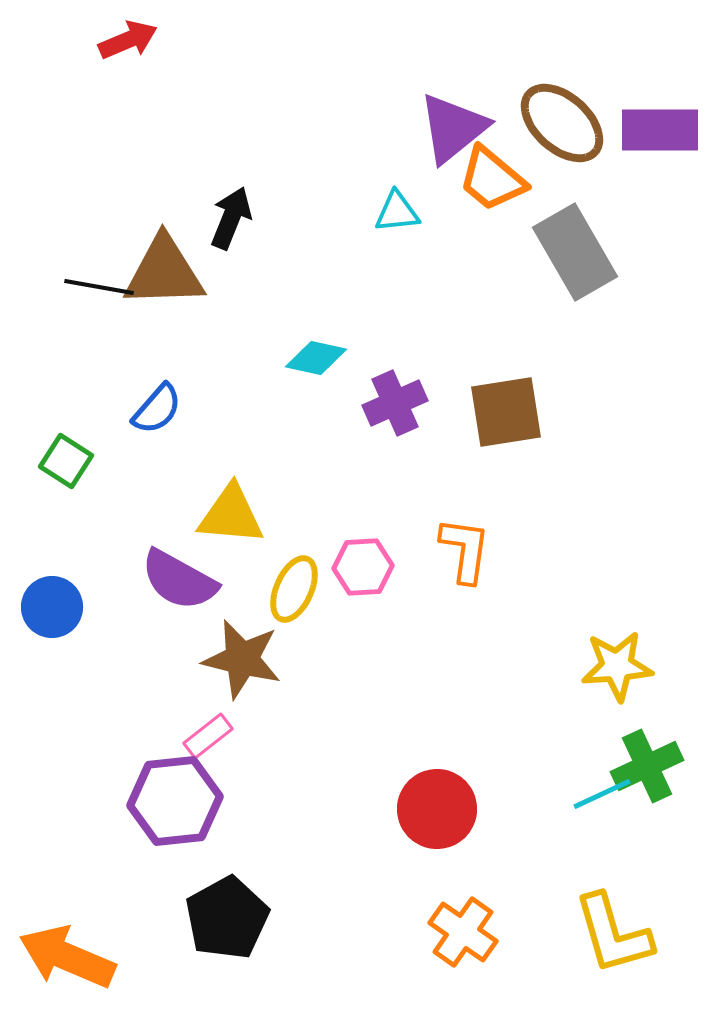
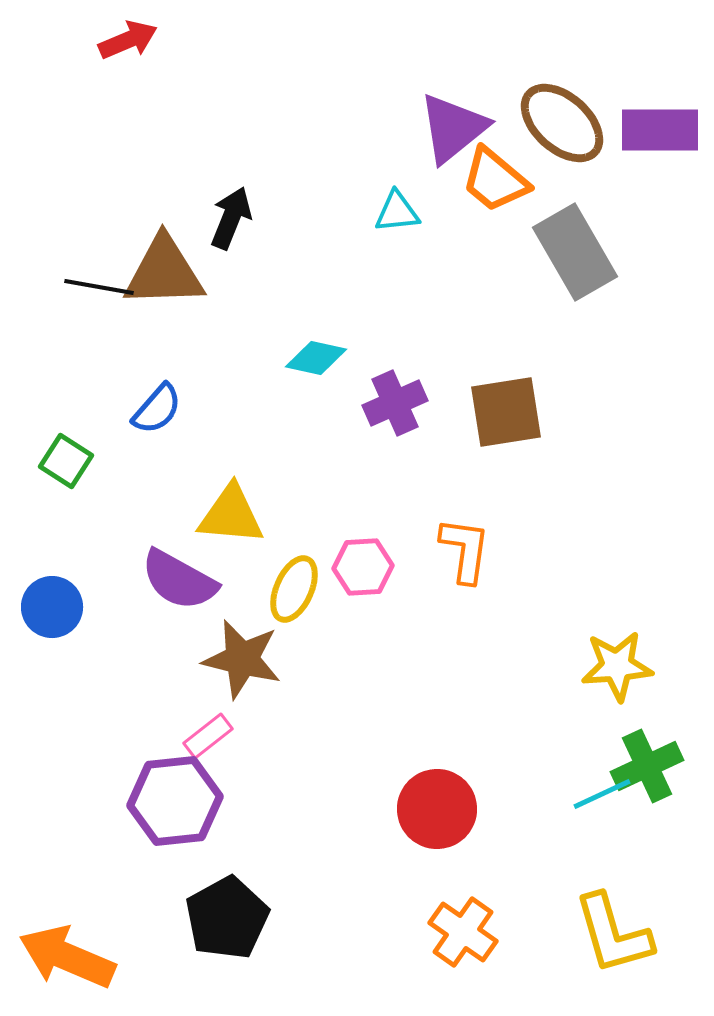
orange trapezoid: moved 3 px right, 1 px down
